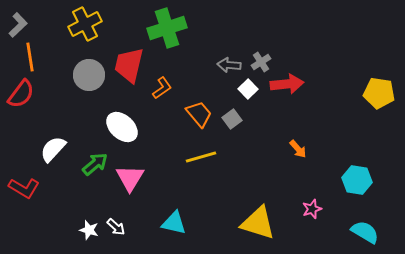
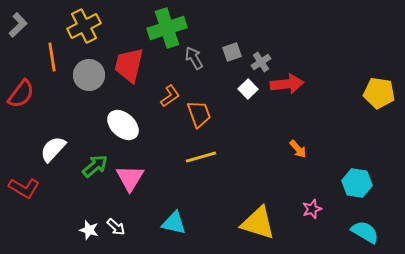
yellow cross: moved 1 px left, 2 px down
orange line: moved 22 px right
gray arrow: moved 35 px left, 7 px up; rotated 55 degrees clockwise
orange L-shape: moved 8 px right, 8 px down
orange trapezoid: rotated 20 degrees clockwise
gray square: moved 67 px up; rotated 18 degrees clockwise
white ellipse: moved 1 px right, 2 px up
green arrow: moved 2 px down
cyan hexagon: moved 3 px down
